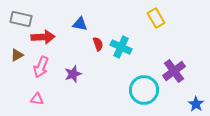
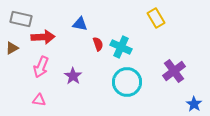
brown triangle: moved 5 px left, 7 px up
purple star: moved 2 px down; rotated 18 degrees counterclockwise
cyan circle: moved 17 px left, 8 px up
pink triangle: moved 2 px right, 1 px down
blue star: moved 2 px left
